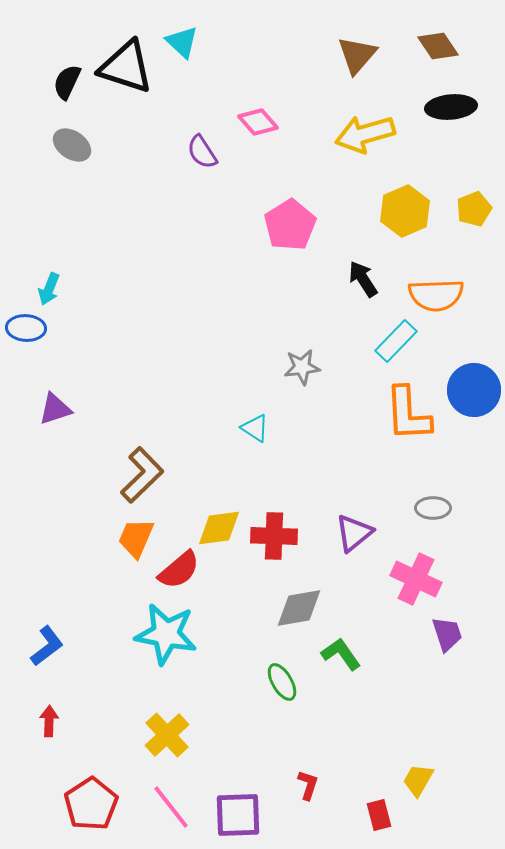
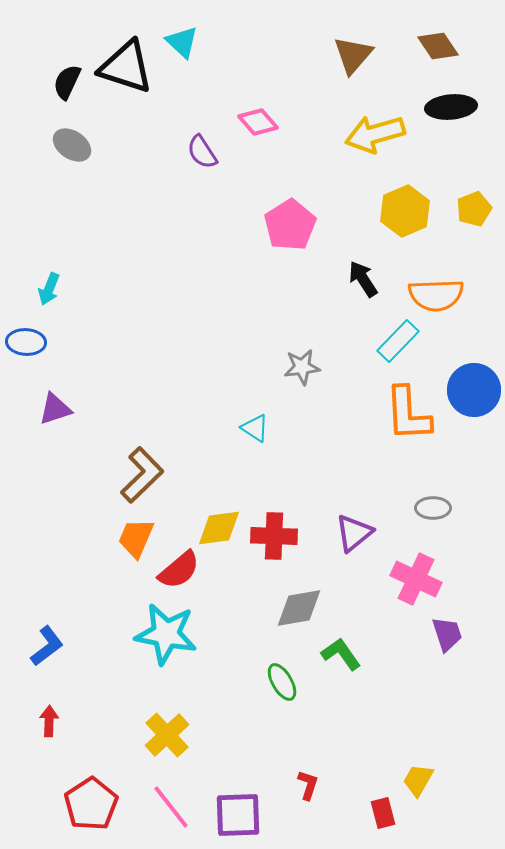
brown triangle at (357, 55): moved 4 px left
yellow arrow at (365, 134): moved 10 px right
blue ellipse at (26, 328): moved 14 px down
cyan rectangle at (396, 341): moved 2 px right
red rectangle at (379, 815): moved 4 px right, 2 px up
